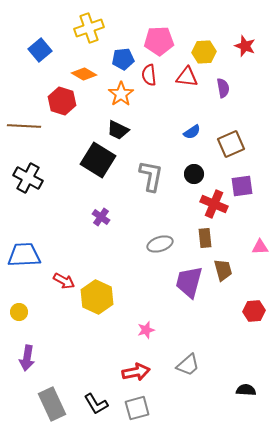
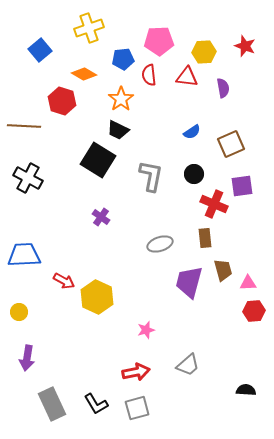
orange star at (121, 94): moved 5 px down
pink triangle at (260, 247): moved 12 px left, 36 px down
